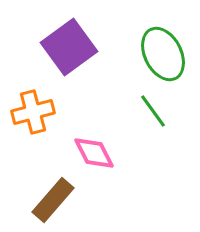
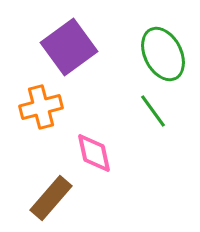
orange cross: moved 8 px right, 5 px up
pink diamond: rotated 15 degrees clockwise
brown rectangle: moved 2 px left, 2 px up
